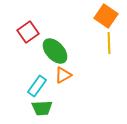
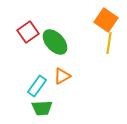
orange square: moved 4 px down
yellow line: rotated 10 degrees clockwise
green ellipse: moved 9 px up
orange triangle: moved 1 px left, 1 px down
